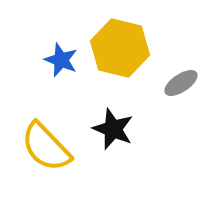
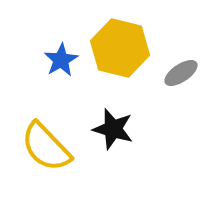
blue star: rotated 20 degrees clockwise
gray ellipse: moved 10 px up
black star: rotated 6 degrees counterclockwise
